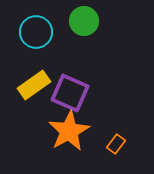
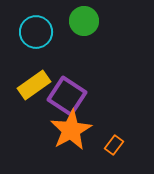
purple square: moved 3 px left, 3 px down; rotated 9 degrees clockwise
orange star: moved 2 px right, 1 px up
orange rectangle: moved 2 px left, 1 px down
